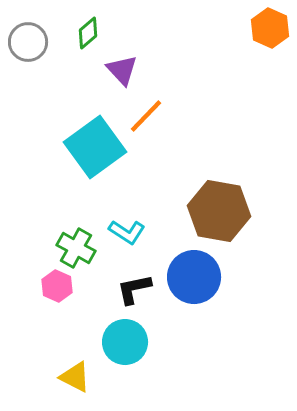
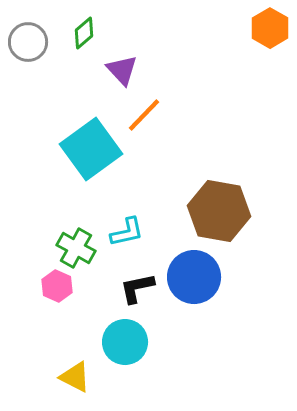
orange hexagon: rotated 6 degrees clockwise
green diamond: moved 4 px left
orange line: moved 2 px left, 1 px up
cyan square: moved 4 px left, 2 px down
cyan L-shape: rotated 45 degrees counterclockwise
black L-shape: moved 3 px right, 1 px up
